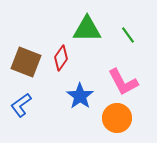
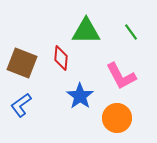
green triangle: moved 1 px left, 2 px down
green line: moved 3 px right, 3 px up
red diamond: rotated 30 degrees counterclockwise
brown square: moved 4 px left, 1 px down
pink L-shape: moved 2 px left, 6 px up
